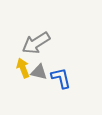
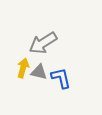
gray arrow: moved 7 px right
yellow arrow: rotated 36 degrees clockwise
